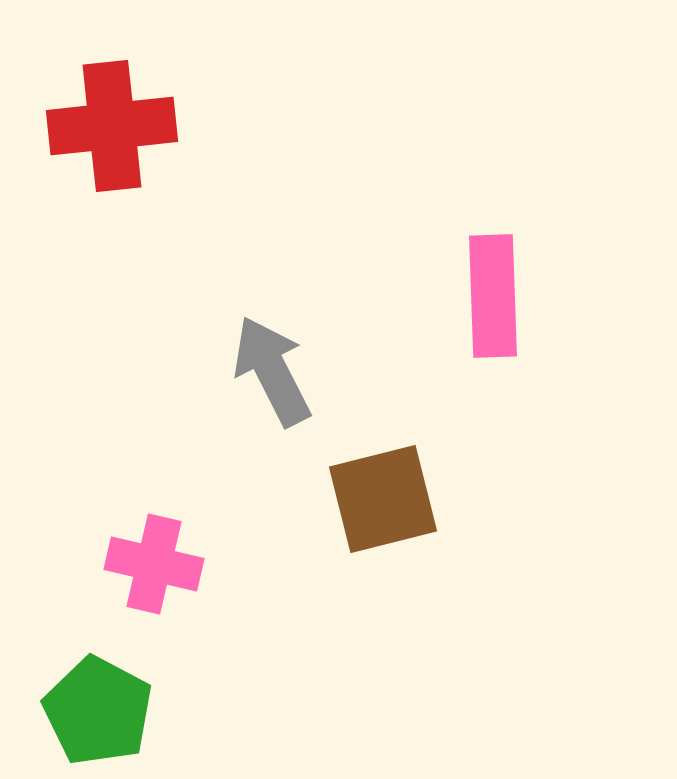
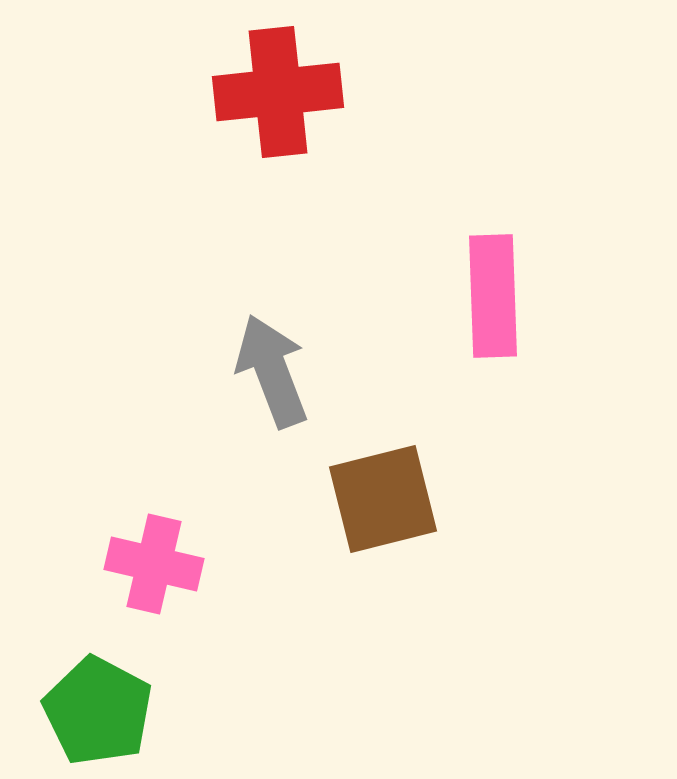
red cross: moved 166 px right, 34 px up
gray arrow: rotated 6 degrees clockwise
